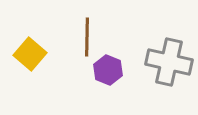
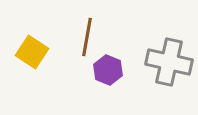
brown line: rotated 9 degrees clockwise
yellow square: moved 2 px right, 2 px up; rotated 8 degrees counterclockwise
